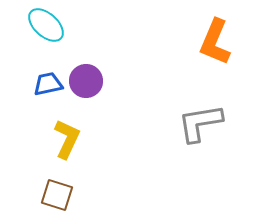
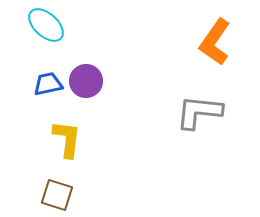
orange L-shape: rotated 12 degrees clockwise
gray L-shape: moved 1 px left, 11 px up; rotated 15 degrees clockwise
yellow L-shape: rotated 18 degrees counterclockwise
